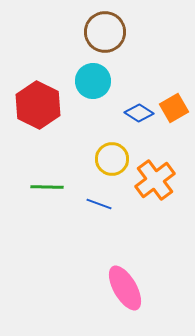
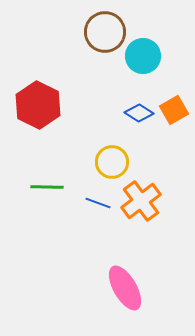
cyan circle: moved 50 px right, 25 px up
orange square: moved 2 px down
yellow circle: moved 3 px down
orange cross: moved 14 px left, 21 px down
blue line: moved 1 px left, 1 px up
